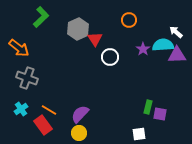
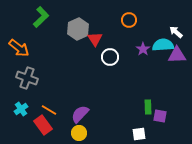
green rectangle: rotated 16 degrees counterclockwise
purple square: moved 2 px down
